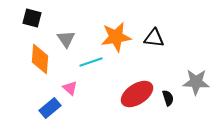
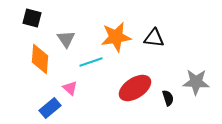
red ellipse: moved 2 px left, 6 px up
